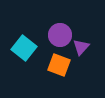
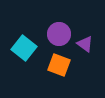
purple circle: moved 1 px left, 1 px up
purple triangle: moved 4 px right, 3 px up; rotated 36 degrees counterclockwise
